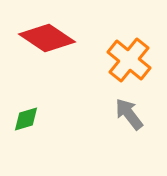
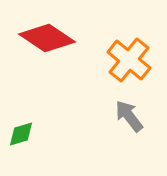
gray arrow: moved 2 px down
green diamond: moved 5 px left, 15 px down
